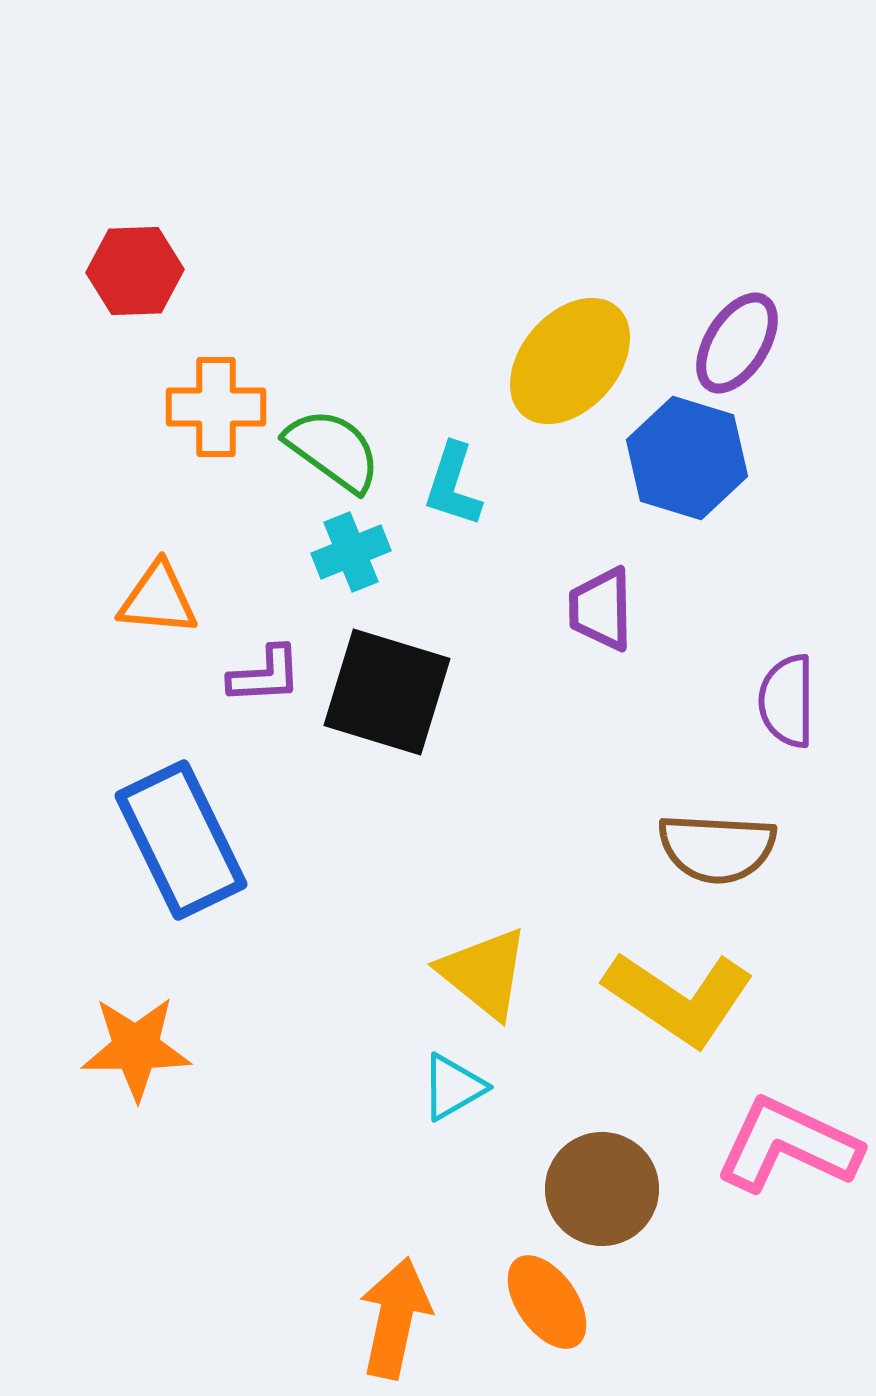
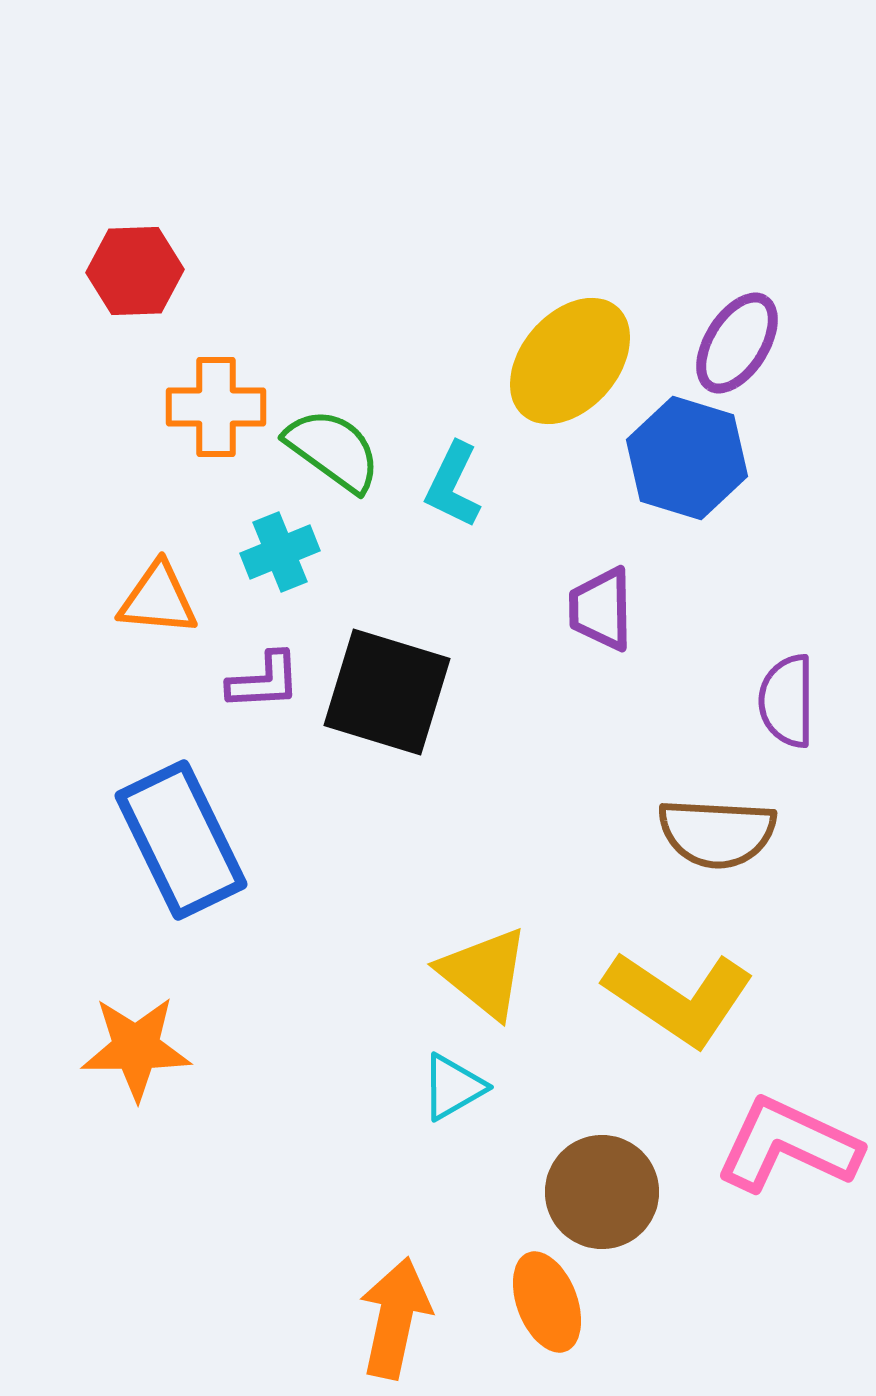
cyan L-shape: rotated 8 degrees clockwise
cyan cross: moved 71 px left
purple L-shape: moved 1 px left, 6 px down
brown semicircle: moved 15 px up
brown circle: moved 3 px down
orange ellipse: rotated 14 degrees clockwise
